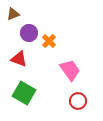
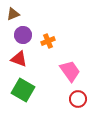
purple circle: moved 6 px left, 2 px down
orange cross: moved 1 px left; rotated 24 degrees clockwise
pink trapezoid: moved 1 px down
green square: moved 1 px left, 3 px up
red circle: moved 2 px up
